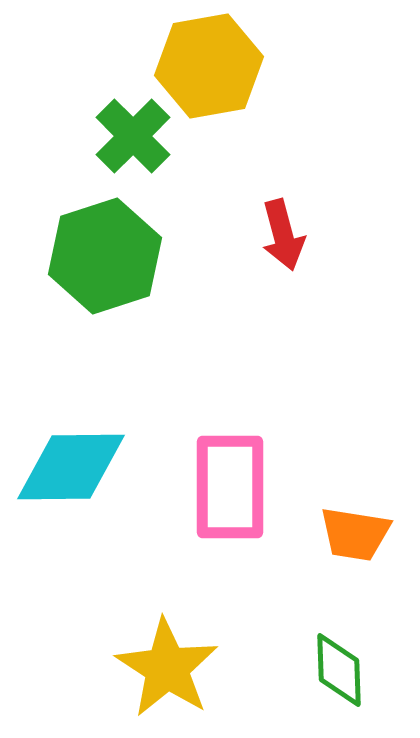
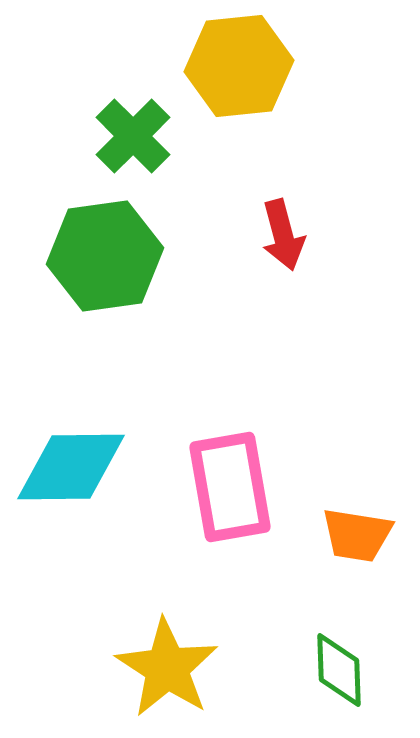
yellow hexagon: moved 30 px right; rotated 4 degrees clockwise
green hexagon: rotated 10 degrees clockwise
pink rectangle: rotated 10 degrees counterclockwise
orange trapezoid: moved 2 px right, 1 px down
